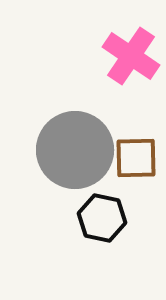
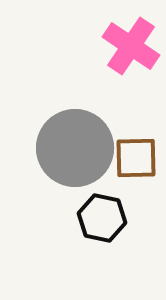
pink cross: moved 10 px up
gray circle: moved 2 px up
